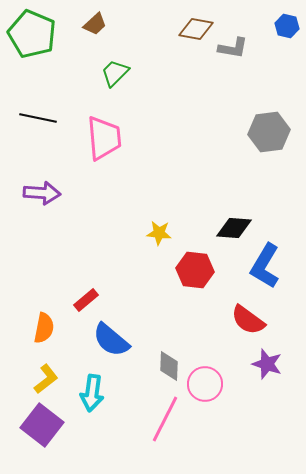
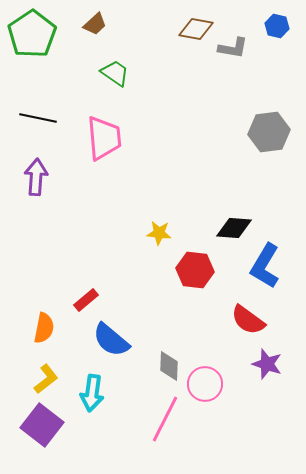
blue hexagon: moved 10 px left
green pentagon: rotated 15 degrees clockwise
green trapezoid: rotated 80 degrees clockwise
purple arrow: moved 6 px left, 16 px up; rotated 90 degrees counterclockwise
